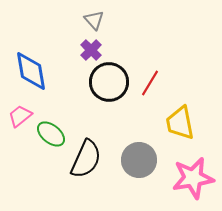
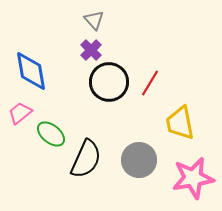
pink trapezoid: moved 3 px up
